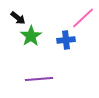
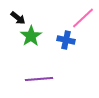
blue cross: rotated 18 degrees clockwise
